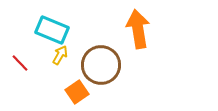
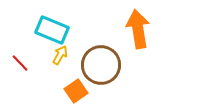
orange square: moved 1 px left, 1 px up
